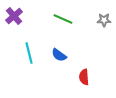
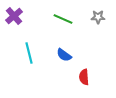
gray star: moved 6 px left, 3 px up
blue semicircle: moved 5 px right
